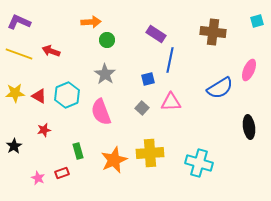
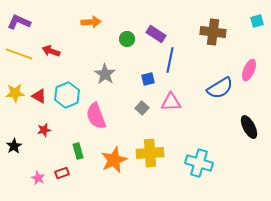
green circle: moved 20 px right, 1 px up
pink semicircle: moved 5 px left, 4 px down
black ellipse: rotated 20 degrees counterclockwise
